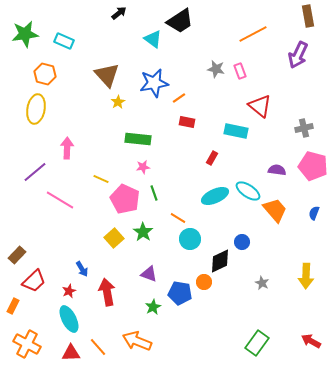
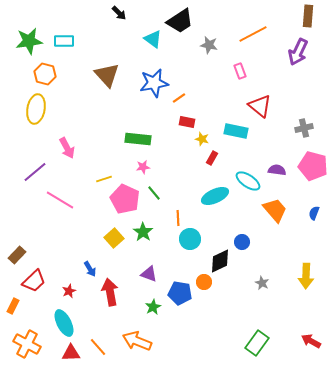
black arrow at (119, 13): rotated 84 degrees clockwise
brown rectangle at (308, 16): rotated 15 degrees clockwise
green star at (25, 34): moved 4 px right, 7 px down
cyan rectangle at (64, 41): rotated 24 degrees counterclockwise
purple arrow at (298, 55): moved 3 px up
gray star at (216, 69): moved 7 px left, 24 px up
yellow star at (118, 102): moved 84 px right, 37 px down; rotated 24 degrees counterclockwise
pink arrow at (67, 148): rotated 150 degrees clockwise
yellow line at (101, 179): moved 3 px right; rotated 42 degrees counterclockwise
cyan ellipse at (248, 191): moved 10 px up
green line at (154, 193): rotated 21 degrees counterclockwise
orange line at (178, 218): rotated 56 degrees clockwise
blue arrow at (82, 269): moved 8 px right
red arrow at (107, 292): moved 3 px right
cyan ellipse at (69, 319): moved 5 px left, 4 px down
